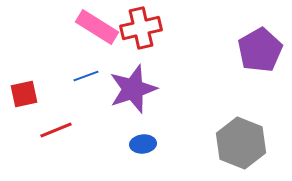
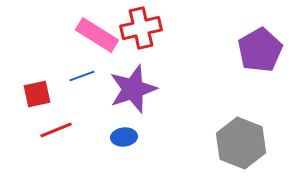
pink rectangle: moved 8 px down
blue line: moved 4 px left
red square: moved 13 px right
blue ellipse: moved 19 px left, 7 px up
